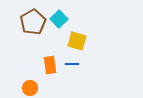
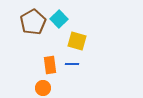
orange circle: moved 13 px right
